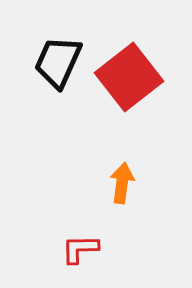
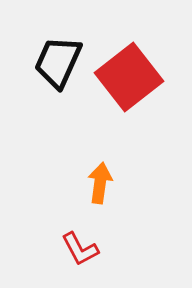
orange arrow: moved 22 px left
red L-shape: rotated 117 degrees counterclockwise
